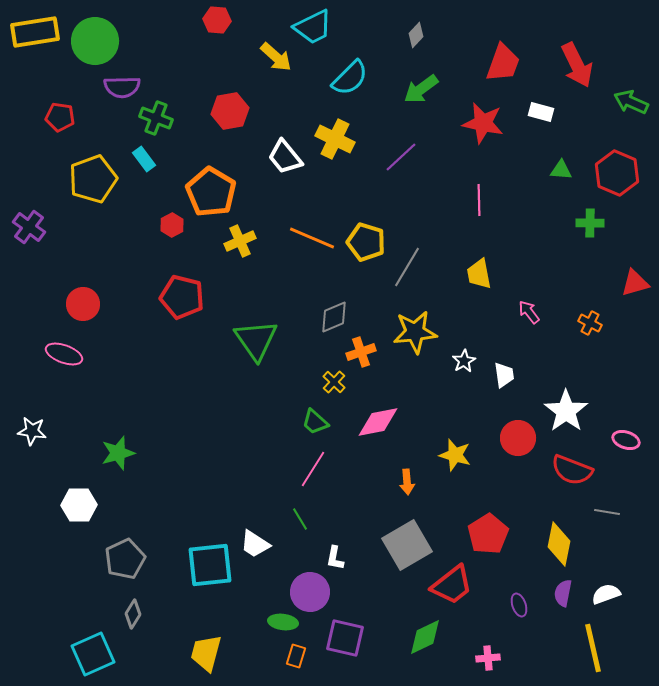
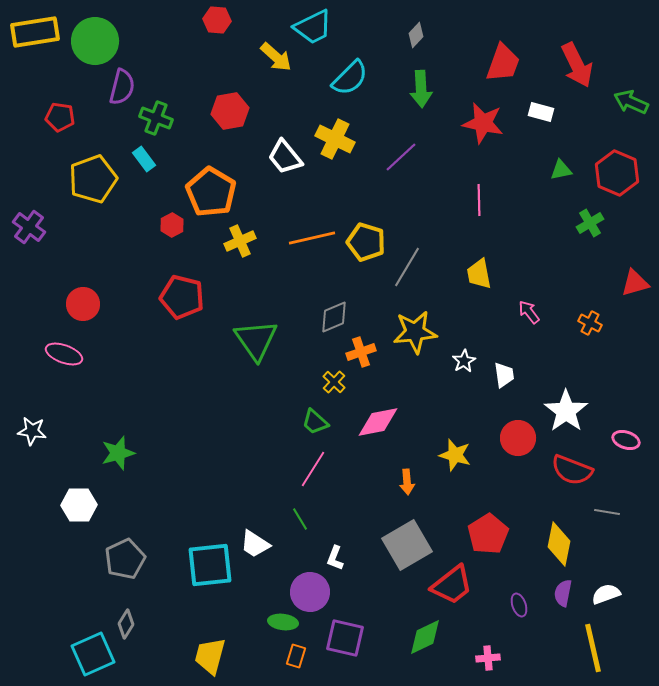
purple semicircle at (122, 87): rotated 75 degrees counterclockwise
green arrow at (421, 89): rotated 57 degrees counterclockwise
green triangle at (561, 170): rotated 15 degrees counterclockwise
green cross at (590, 223): rotated 32 degrees counterclockwise
orange line at (312, 238): rotated 36 degrees counterclockwise
white L-shape at (335, 558): rotated 10 degrees clockwise
gray diamond at (133, 614): moved 7 px left, 10 px down
yellow trapezoid at (206, 653): moved 4 px right, 3 px down
